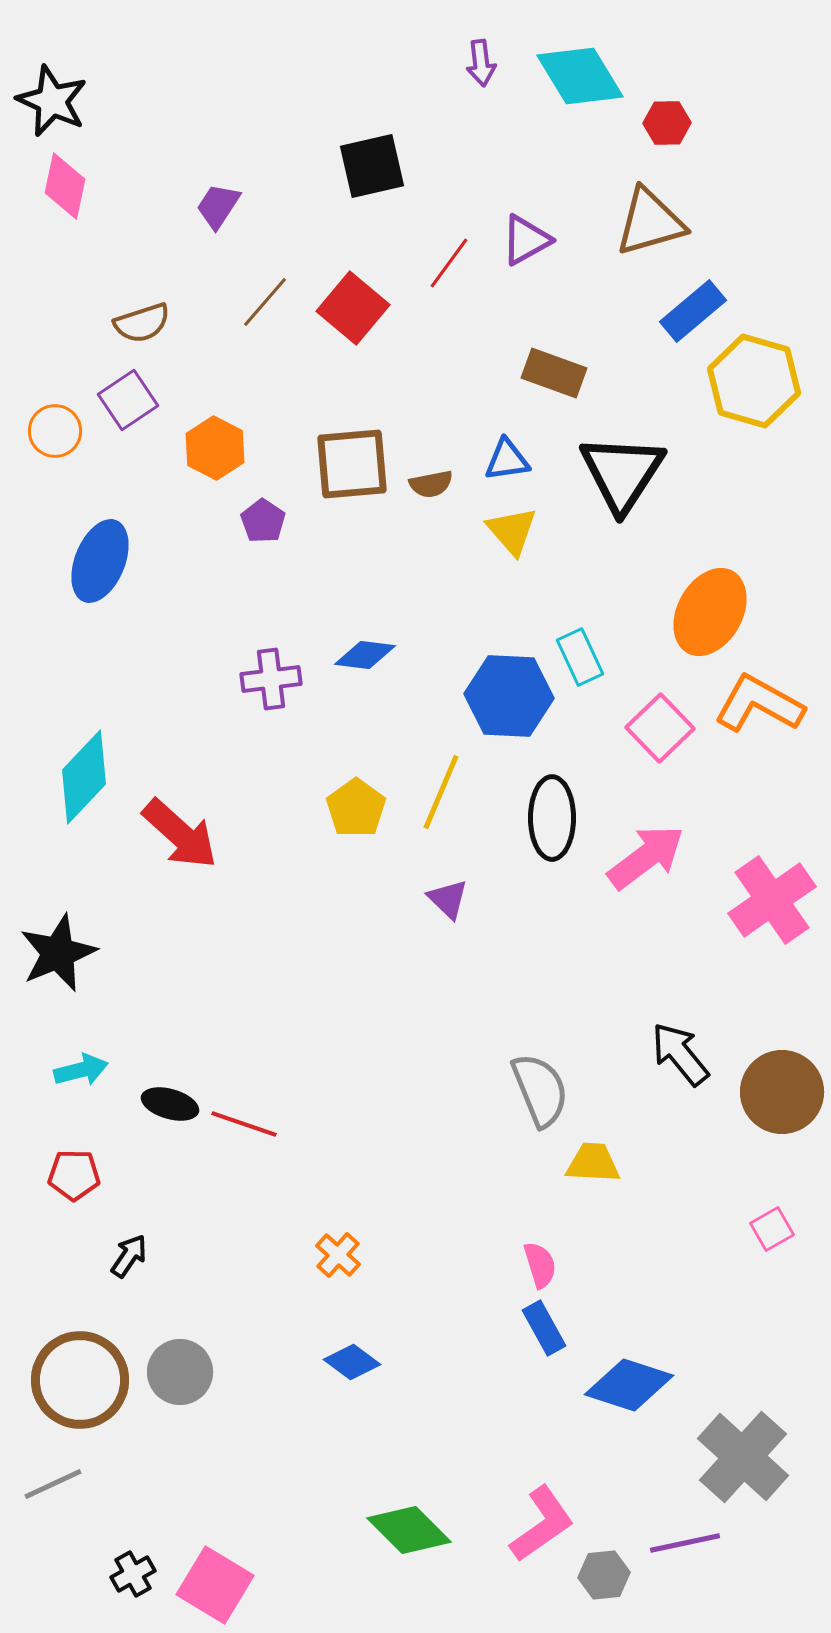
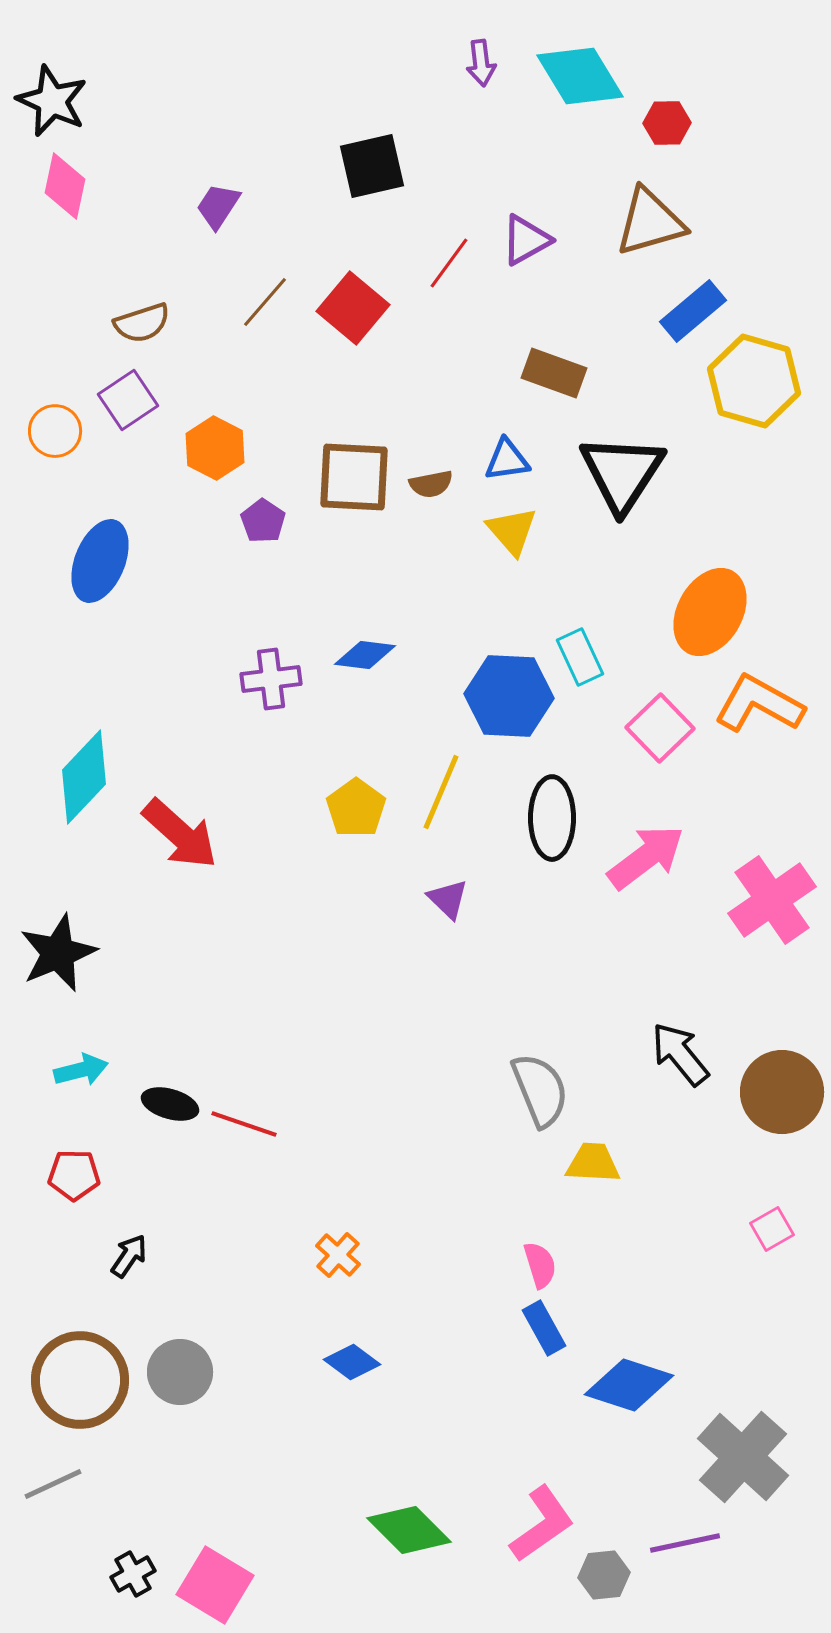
brown square at (352, 464): moved 2 px right, 13 px down; rotated 8 degrees clockwise
